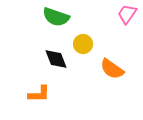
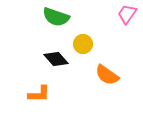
black diamond: rotated 20 degrees counterclockwise
orange semicircle: moved 5 px left, 6 px down
